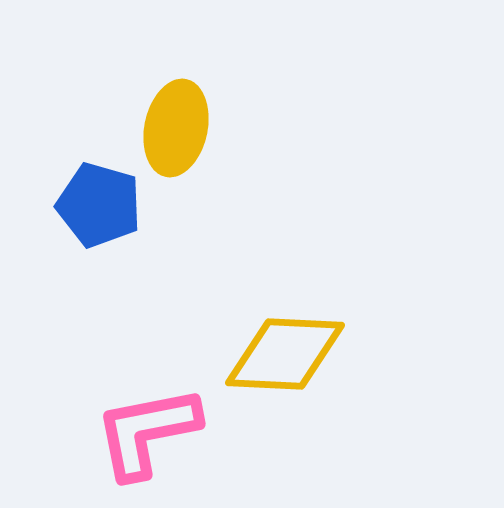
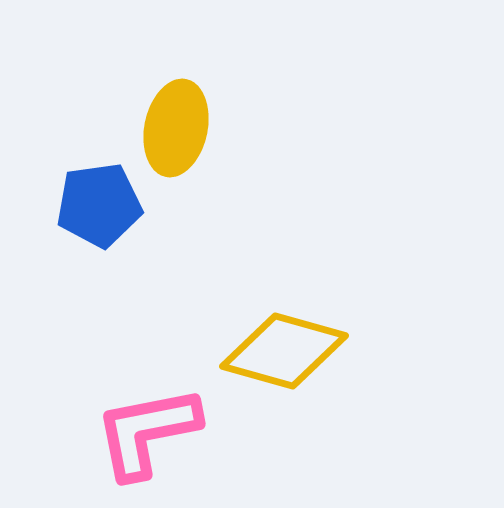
blue pentagon: rotated 24 degrees counterclockwise
yellow diamond: moved 1 px left, 3 px up; rotated 13 degrees clockwise
